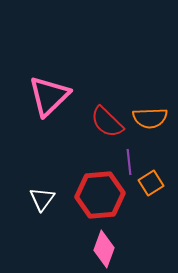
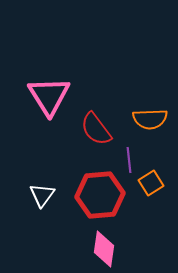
pink triangle: rotated 18 degrees counterclockwise
orange semicircle: moved 1 px down
red semicircle: moved 11 px left, 7 px down; rotated 9 degrees clockwise
purple line: moved 2 px up
white triangle: moved 4 px up
pink diamond: rotated 12 degrees counterclockwise
